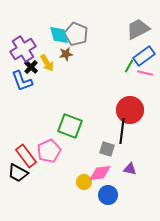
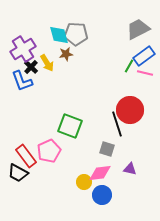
gray pentagon: rotated 20 degrees counterclockwise
black line: moved 5 px left, 7 px up; rotated 25 degrees counterclockwise
blue circle: moved 6 px left
